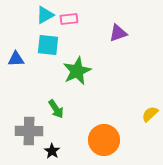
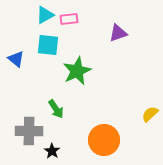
blue triangle: rotated 42 degrees clockwise
